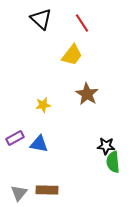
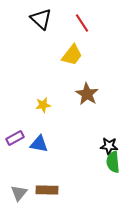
black star: moved 3 px right
